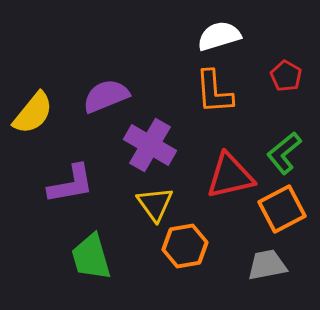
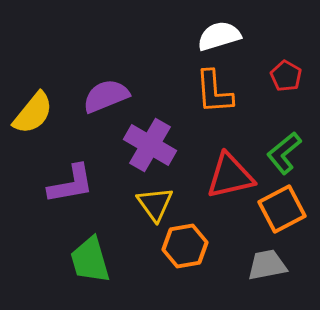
green trapezoid: moved 1 px left, 3 px down
